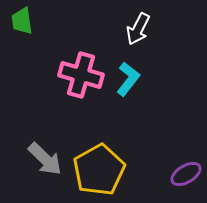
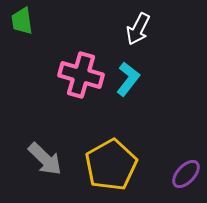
yellow pentagon: moved 12 px right, 5 px up
purple ellipse: rotated 16 degrees counterclockwise
